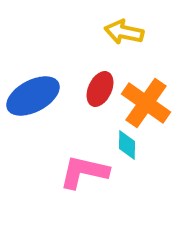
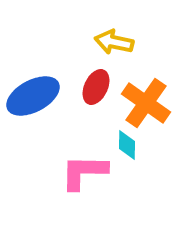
yellow arrow: moved 10 px left, 10 px down
red ellipse: moved 4 px left, 2 px up
pink L-shape: rotated 12 degrees counterclockwise
